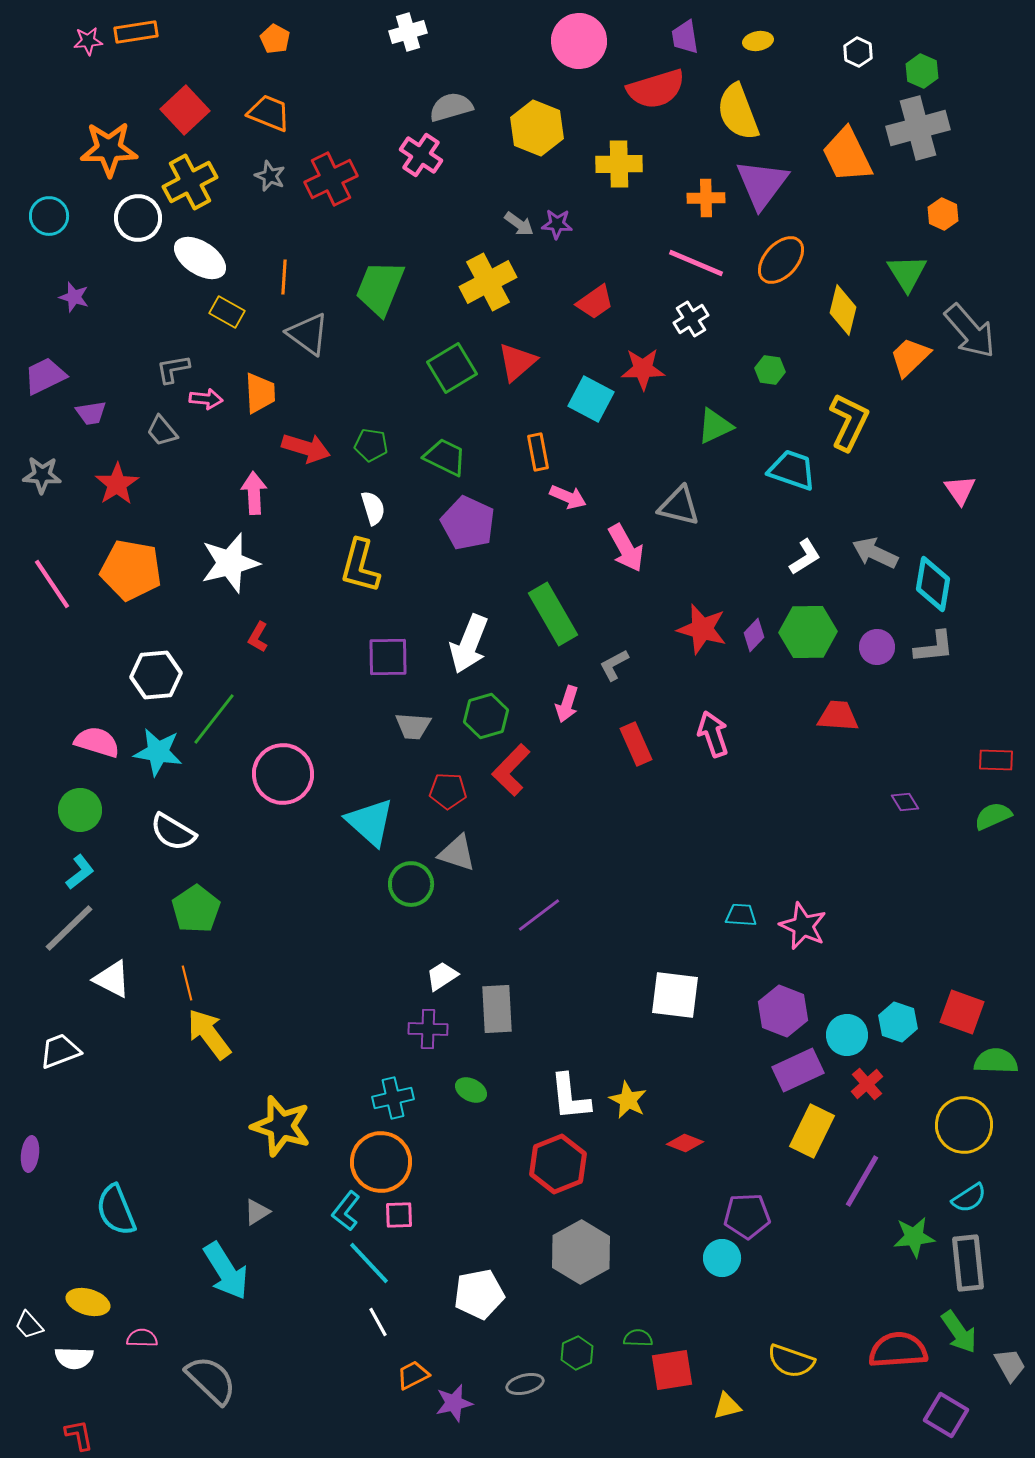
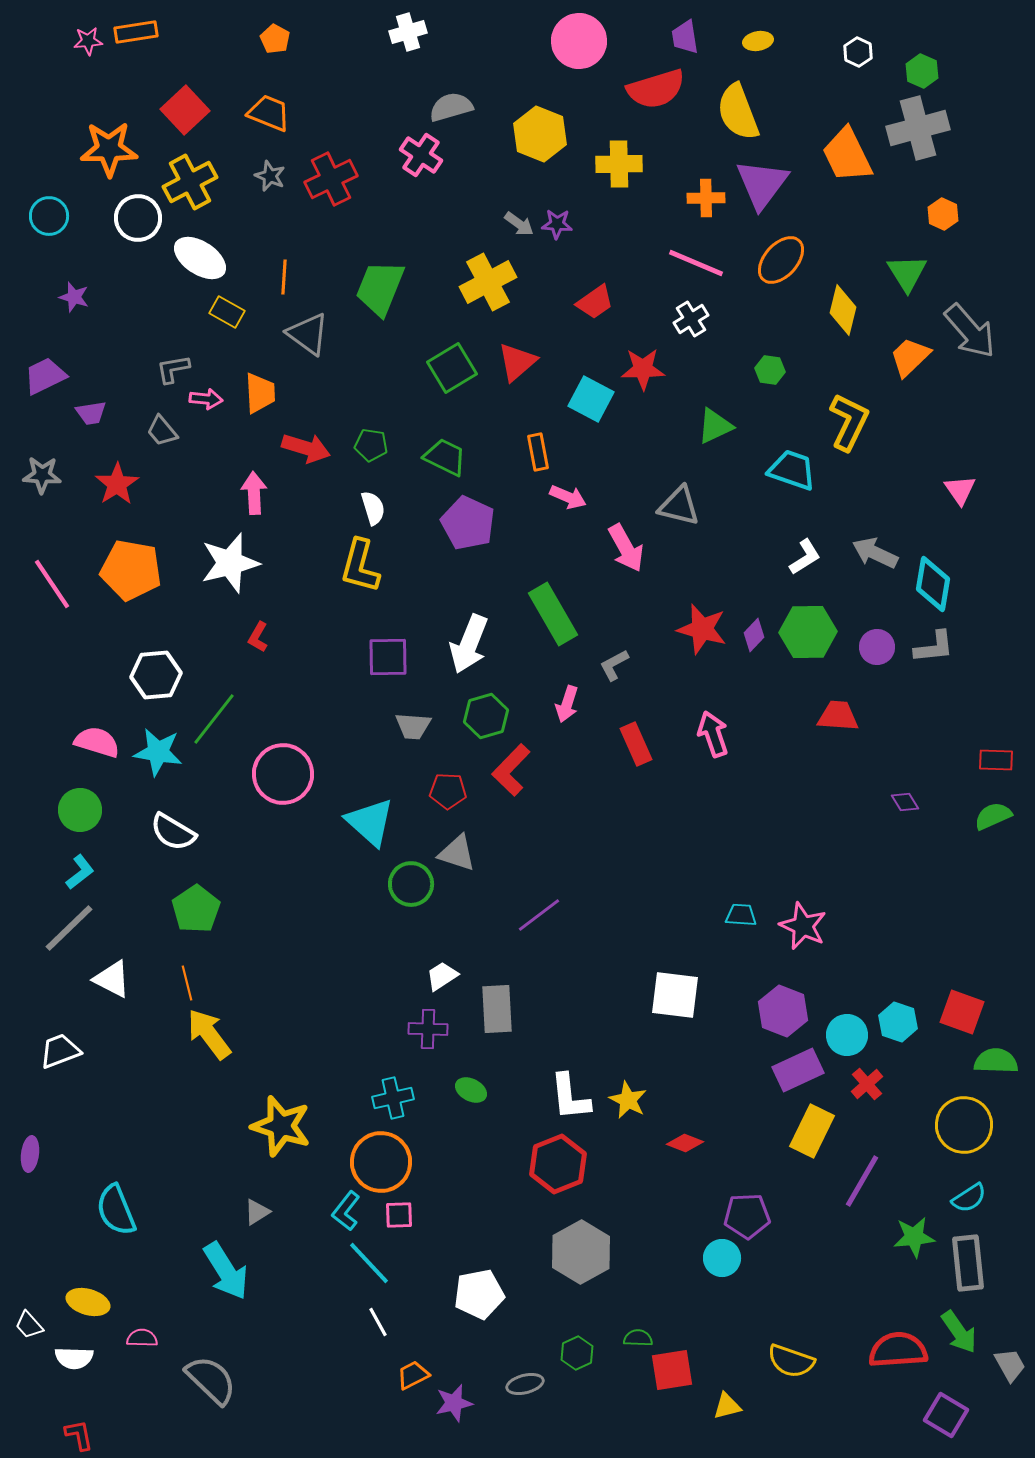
yellow hexagon at (537, 128): moved 3 px right, 6 px down
